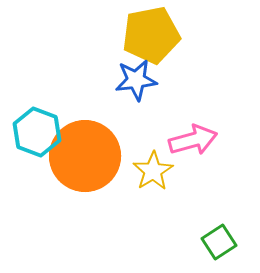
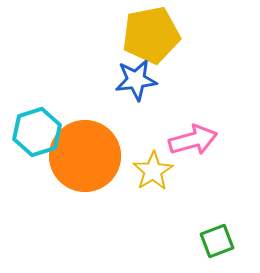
cyan hexagon: rotated 21 degrees clockwise
green square: moved 2 px left, 1 px up; rotated 12 degrees clockwise
